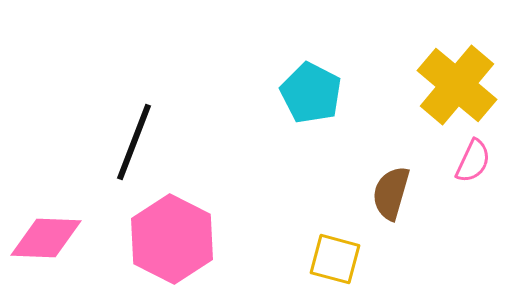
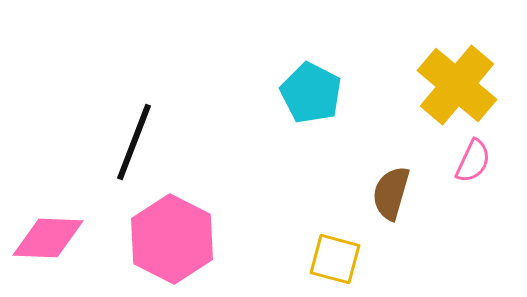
pink diamond: moved 2 px right
